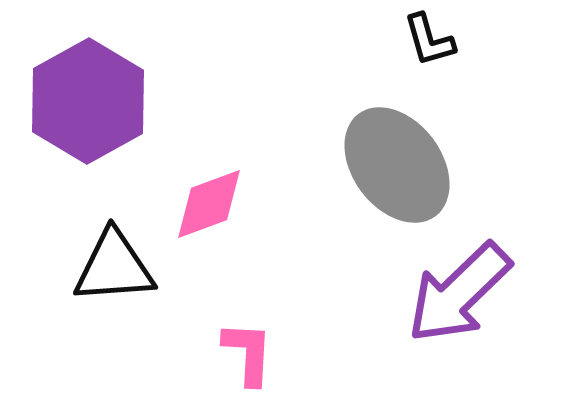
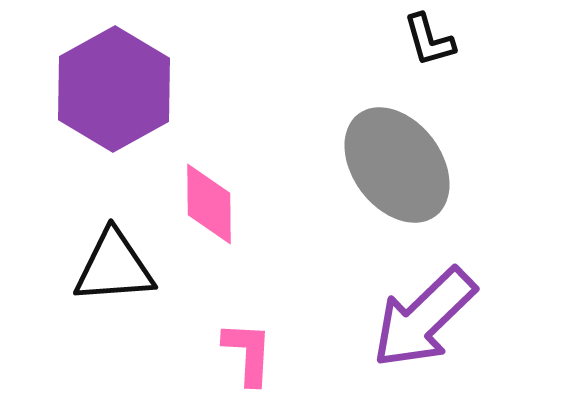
purple hexagon: moved 26 px right, 12 px up
pink diamond: rotated 70 degrees counterclockwise
purple arrow: moved 35 px left, 25 px down
